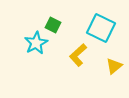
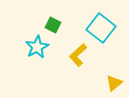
cyan square: rotated 12 degrees clockwise
cyan star: moved 1 px right, 4 px down
yellow triangle: moved 17 px down
